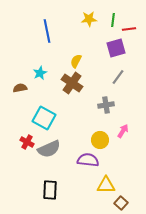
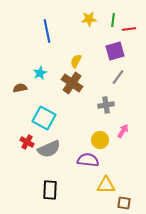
purple square: moved 1 px left, 3 px down
brown square: moved 3 px right; rotated 32 degrees counterclockwise
